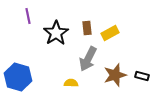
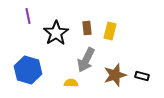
yellow rectangle: moved 2 px up; rotated 48 degrees counterclockwise
gray arrow: moved 2 px left, 1 px down
blue hexagon: moved 10 px right, 7 px up
